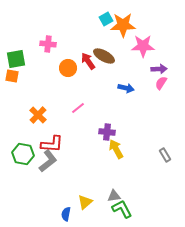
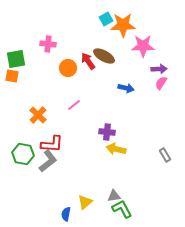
pink line: moved 4 px left, 3 px up
yellow arrow: rotated 48 degrees counterclockwise
